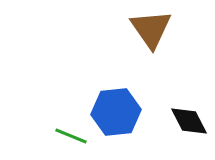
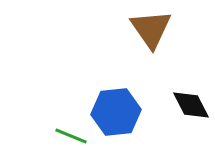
black diamond: moved 2 px right, 16 px up
